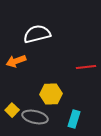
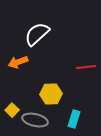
white semicircle: rotated 28 degrees counterclockwise
orange arrow: moved 2 px right, 1 px down
gray ellipse: moved 3 px down
